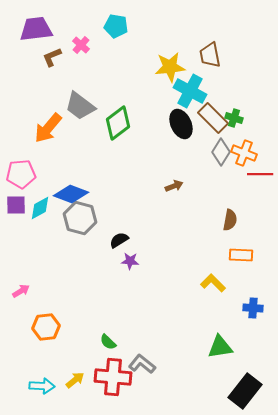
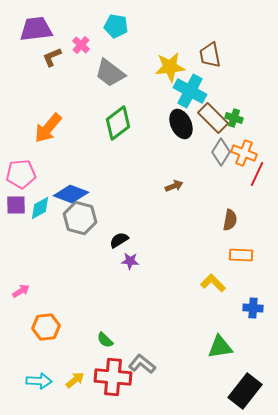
gray trapezoid: moved 30 px right, 33 px up
red line: moved 3 px left; rotated 65 degrees counterclockwise
green semicircle: moved 3 px left, 2 px up
cyan arrow: moved 3 px left, 5 px up
